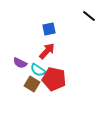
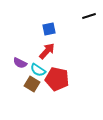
black line: rotated 56 degrees counterclockwise
red pentagon: moved 3 px right
